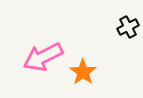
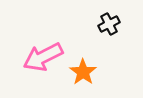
black cross: moved 19 px left, 3 px up
